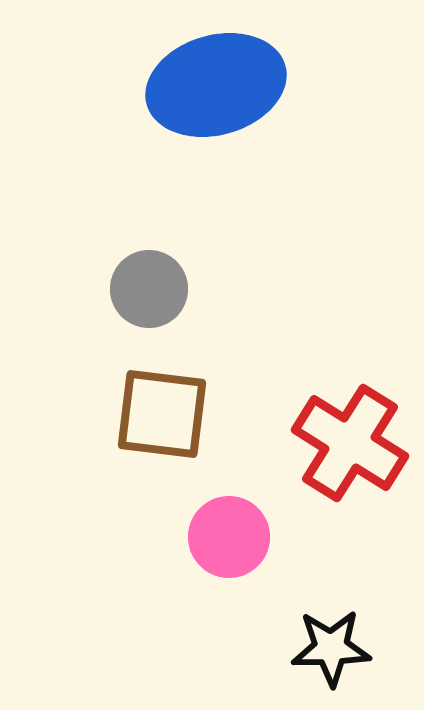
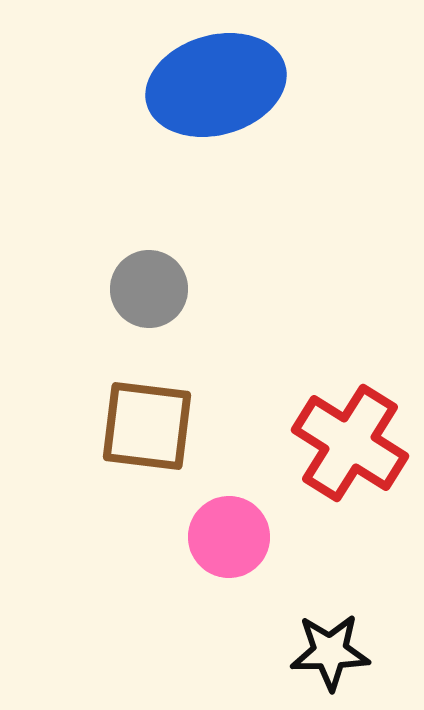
brown square: moved 15 px left, 12 px down
black star: moved 1 px left, 4 px down
